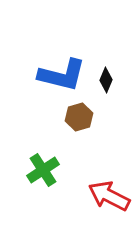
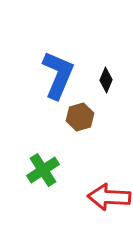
blue L-shape: moved 4 px left; rotated 81 degrees counterclockwise
brown hexagon: moved 1 px right
red arrow: moved 1 px down; rotated 24 degrees counterclockwise
